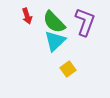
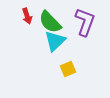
green semicircle: moved 4 px left
yellow square: rotated 14 degrees clockwise
